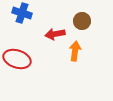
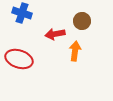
red ellipse: moved 2 px right
